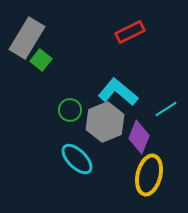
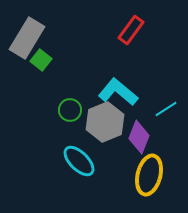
red rectangle: moved 1 px right, 2 px up; rotated 28 degrees counterclockwise
cyan ellipse: moved 2 px right, 2 px down
